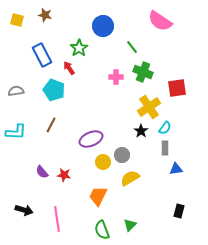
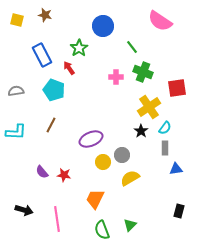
orange trapezoid: moved 3 px left, 3 px down
